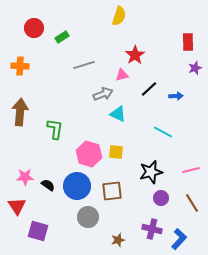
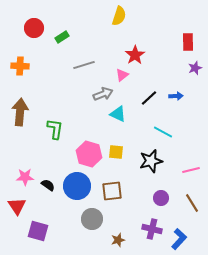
pink triangle: rotated 24 degrees counterclockwise
black line: moved 9 px down
black star: moved 11 px up
gray circle: moved 4 px right, 2 px down
